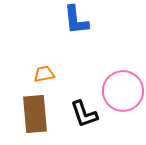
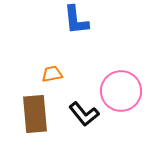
orange trapezoid: moved 8 px right
pink circle: moved 2 px left
black L-shape: rotated 20 degrees counterclockwise
